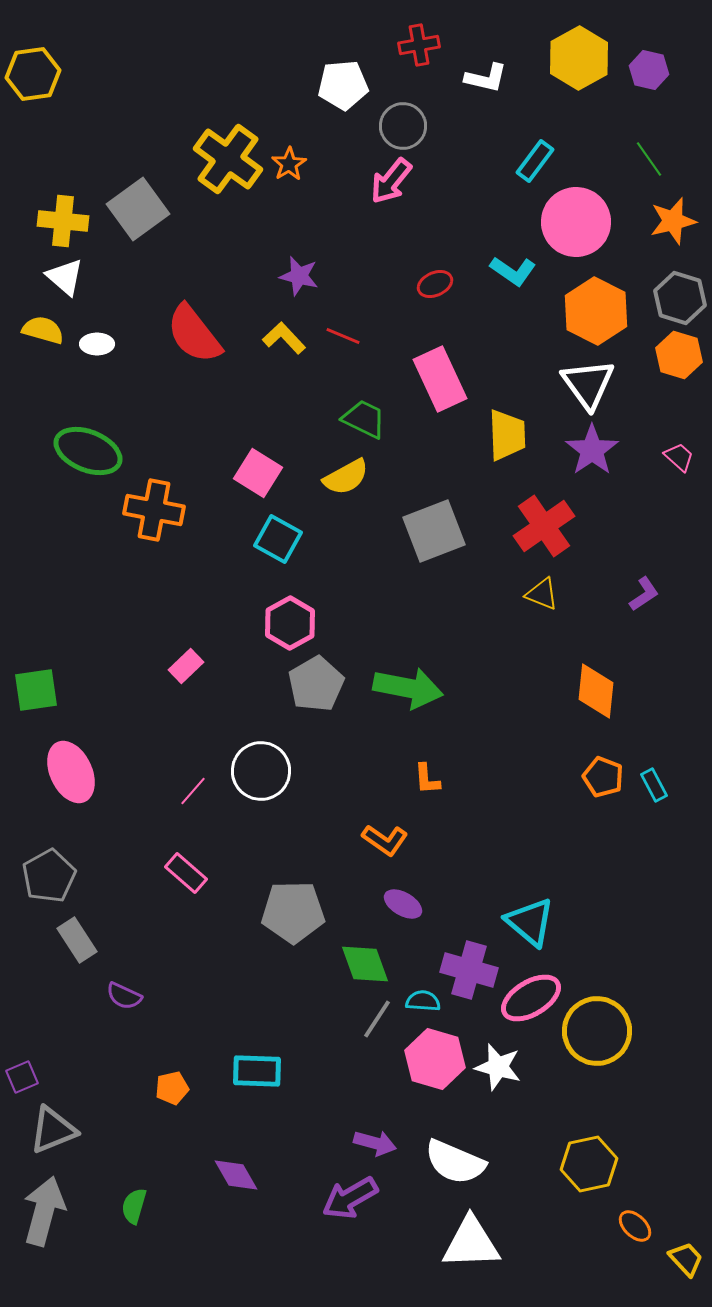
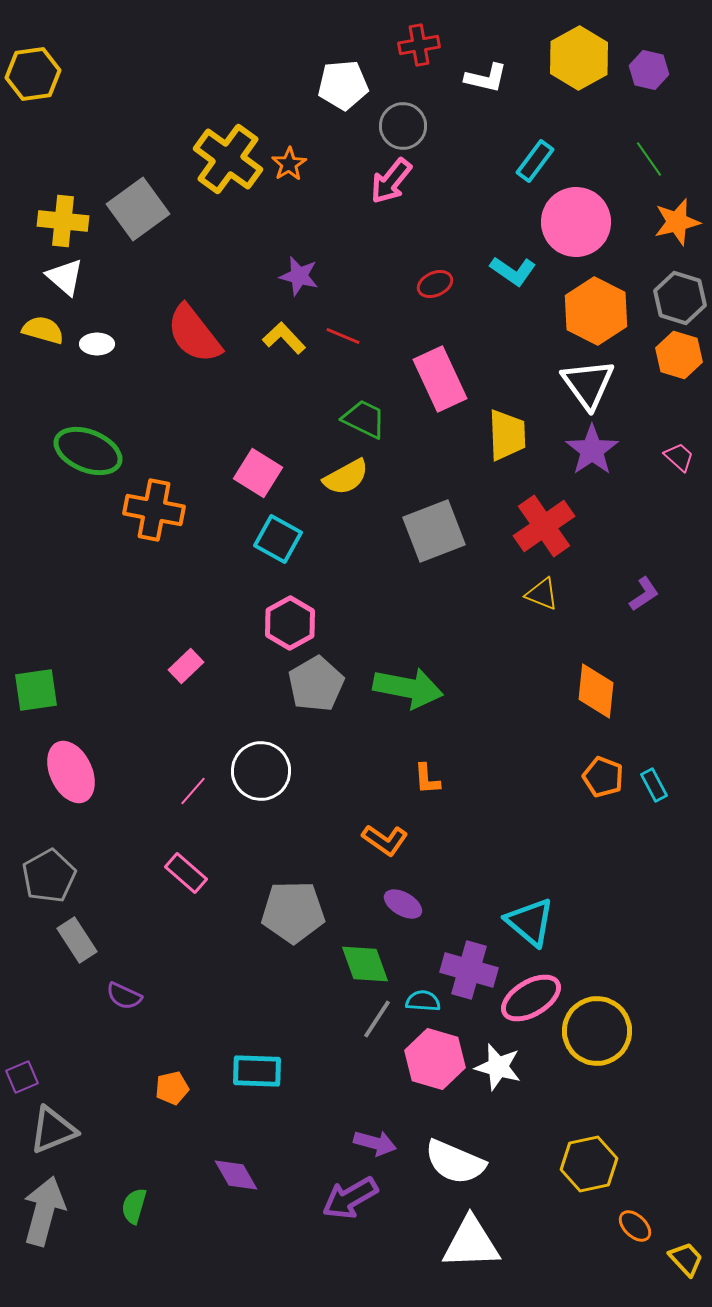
orange star at (673, 221): moved 4 px right, 1 px down
